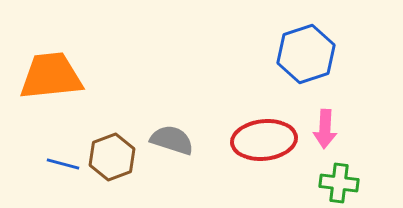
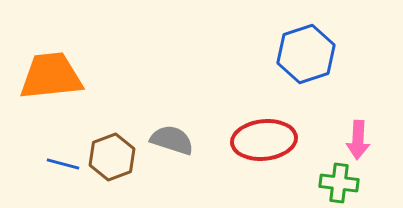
pink arrow: moved 33 px right, 11 px down
